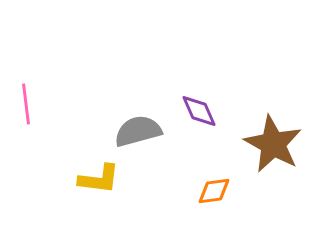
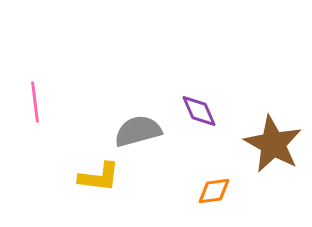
pink line: moved 9 px right, 2 px up
yellow L-shape: moved 2 px up
